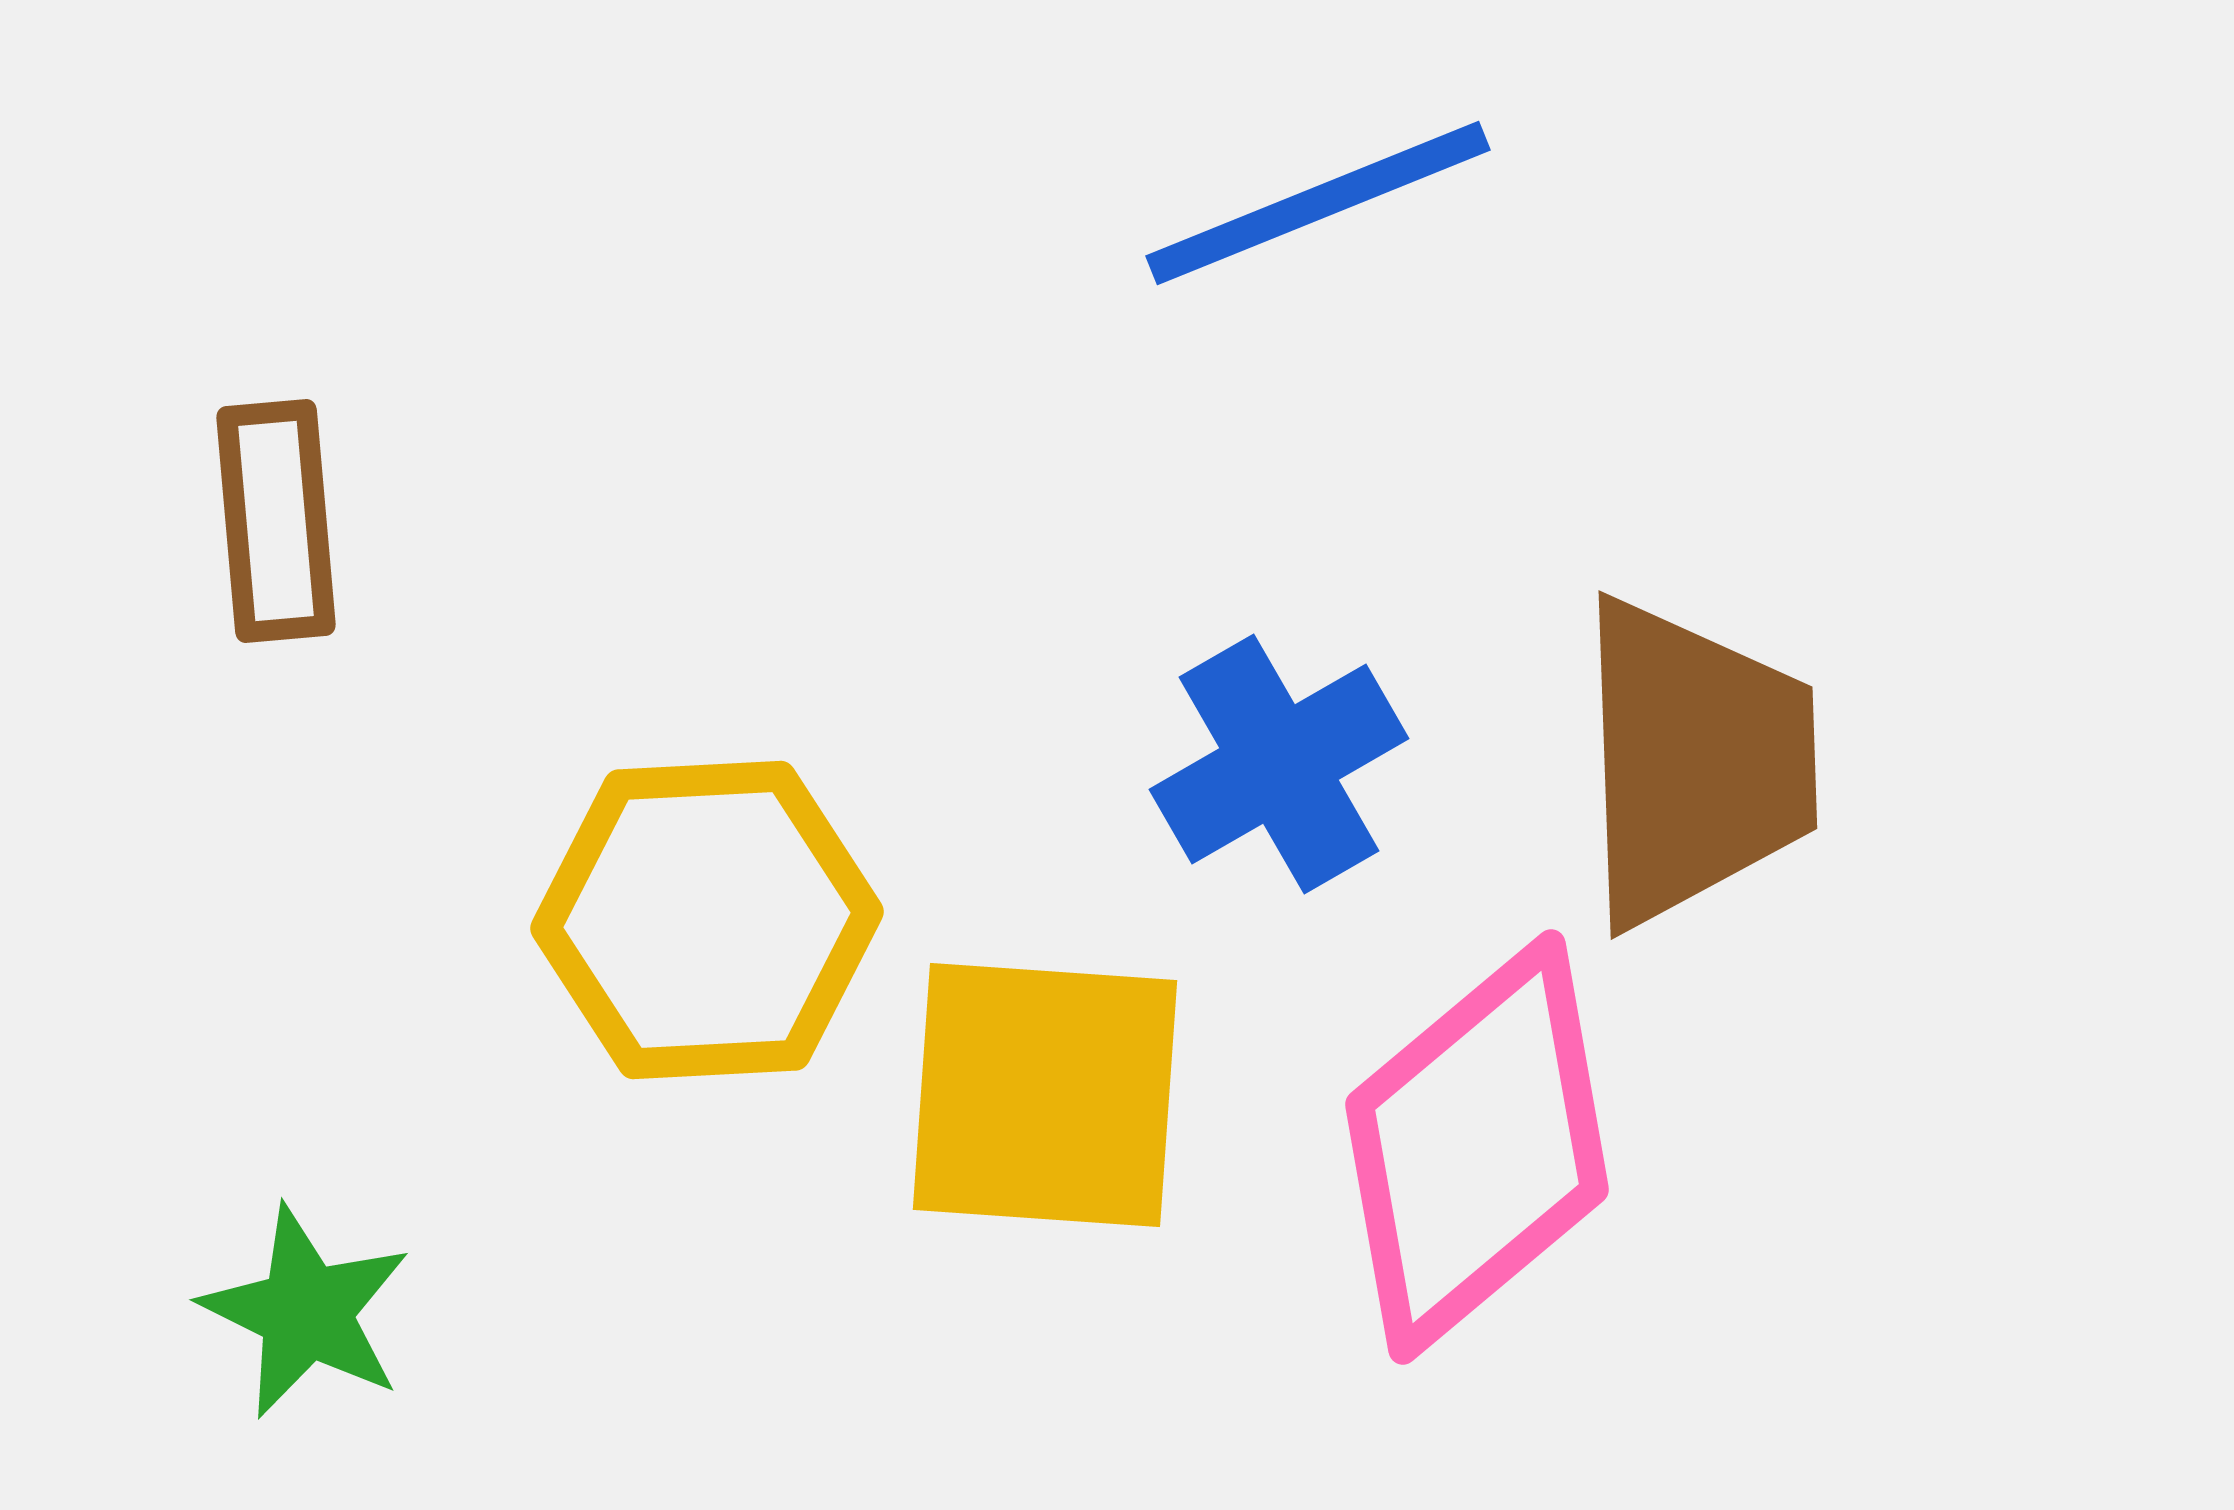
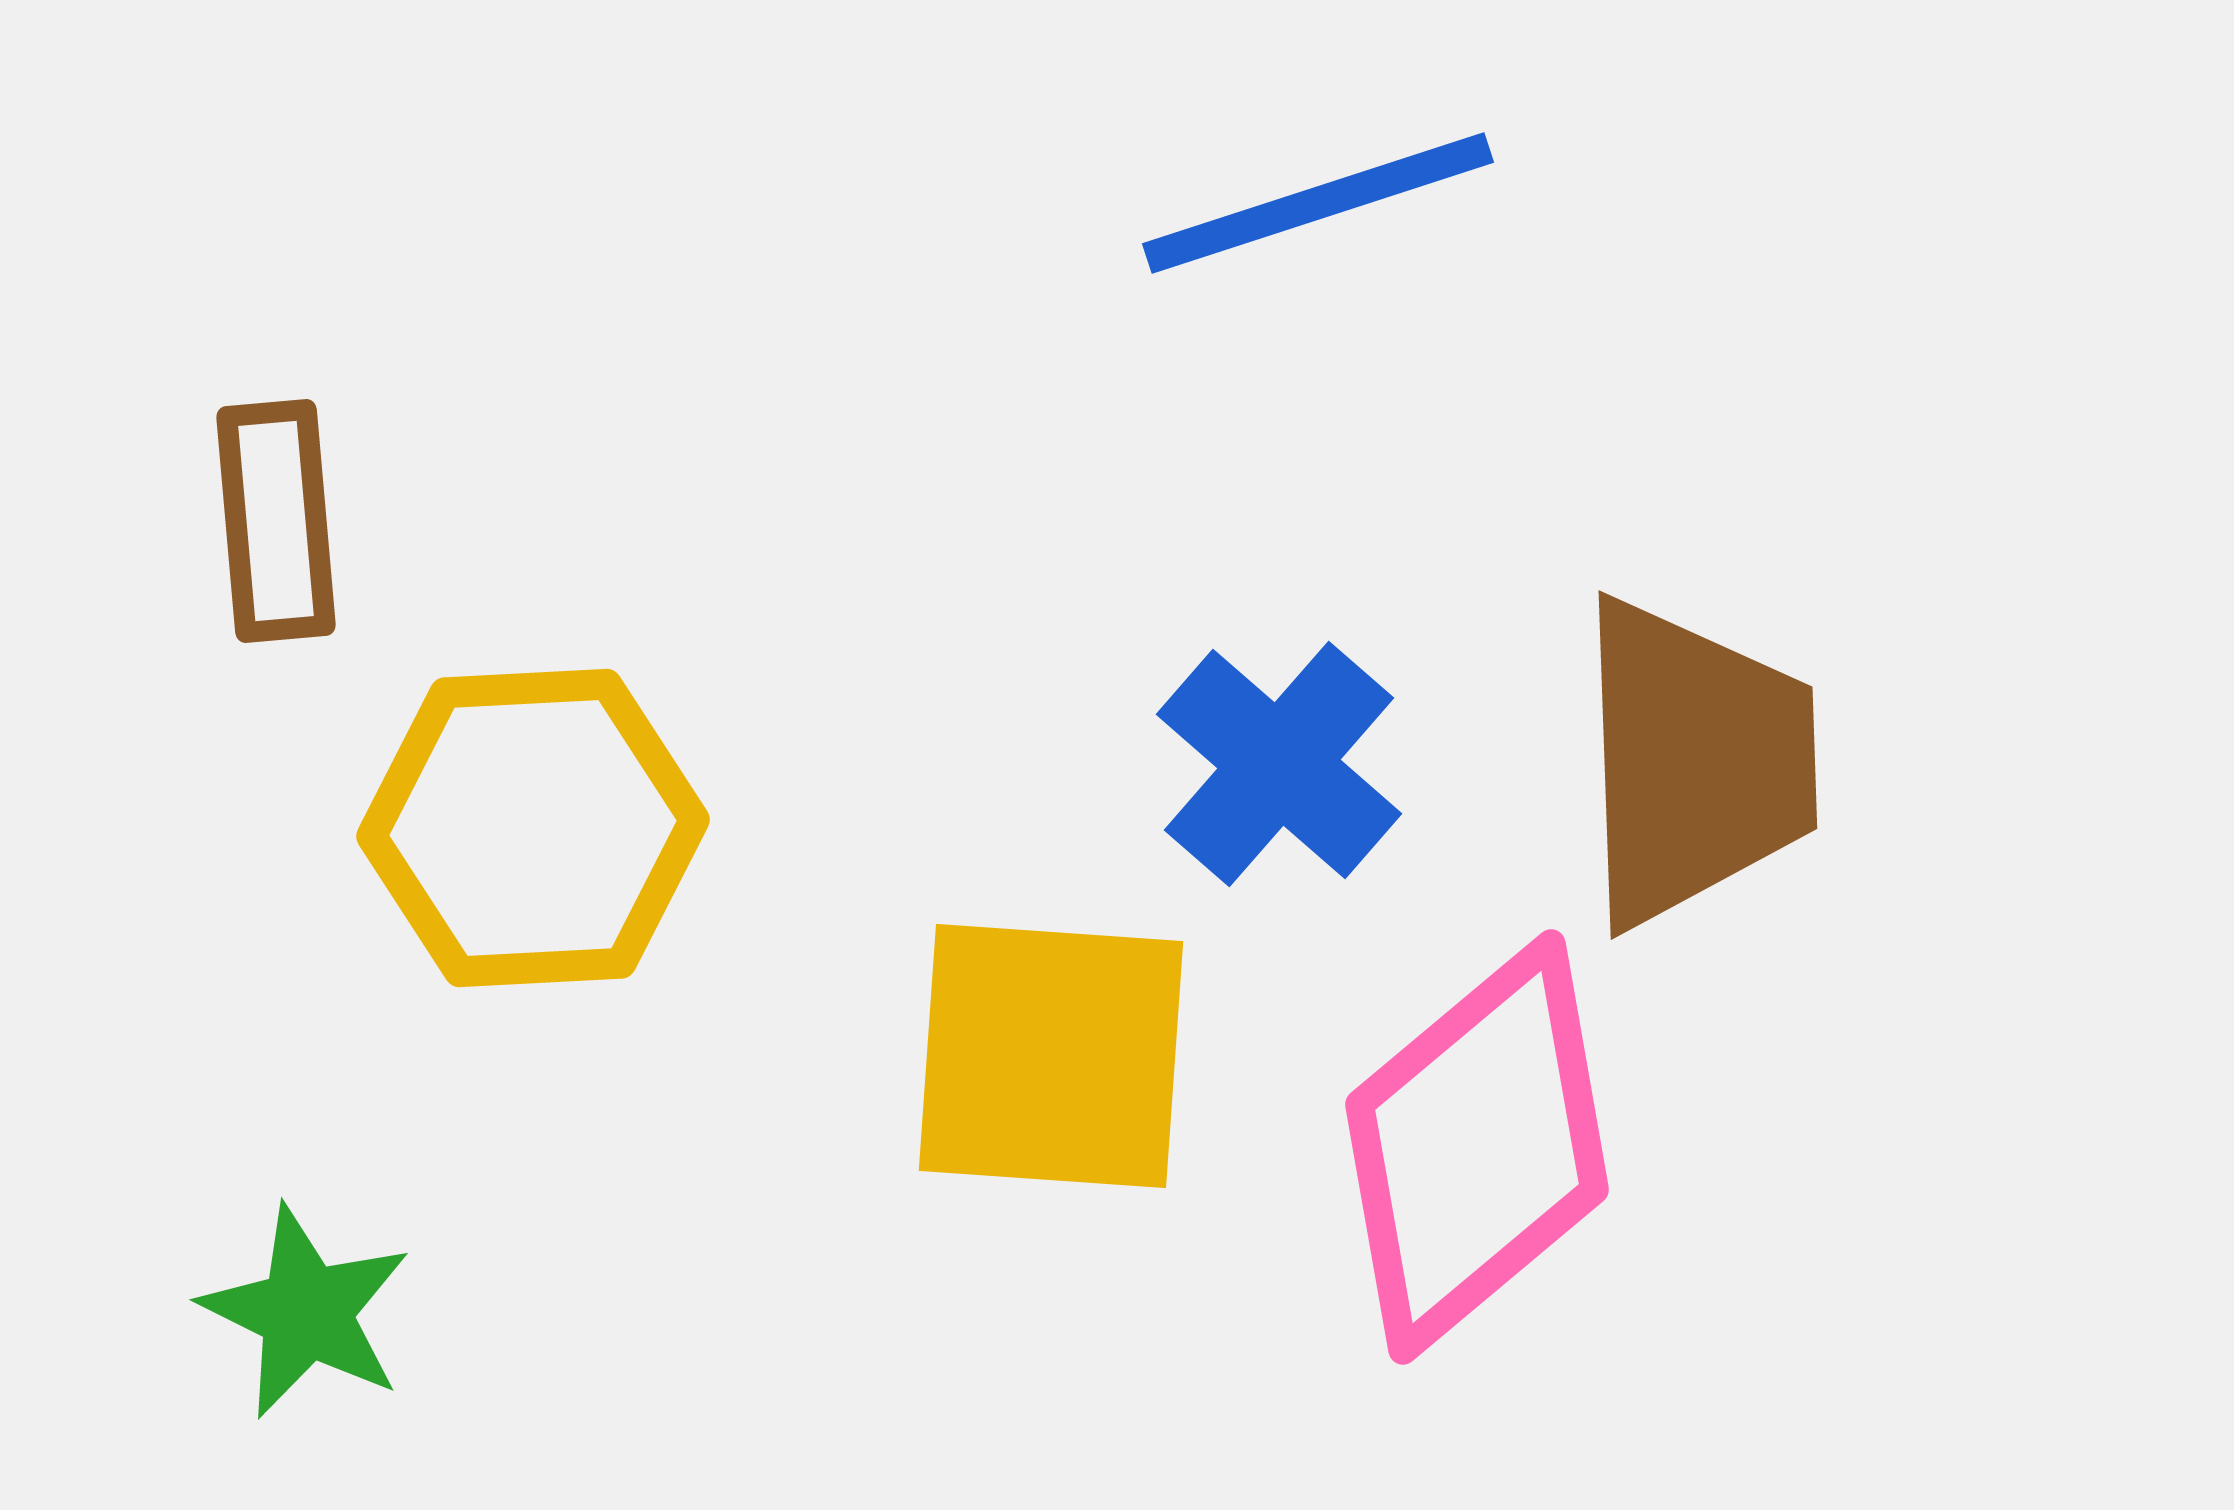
blue line: rotated 4 degrees clockwise
blue cross: rotated 19 degrees counterclockwise
yellow hexagon: moved 174 px left, 92 px up
yellow square: moved 6 px right, 39 px up
